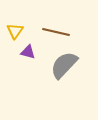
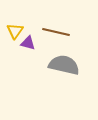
purple triangle: moved 9 px up
gray semicircle: rotated 60 degrees clockwise
